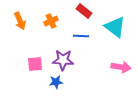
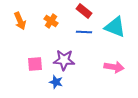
orange cross: rotated 32 degrees counterclockwise
cyan triangle: rotated 15 degrees counterclockwise
blue line: moved 3 px right, 4 px up
purple star: moved 1 px right
pink arrow: moved 7 px left
blue star: rotated 24 degrees clockwise
